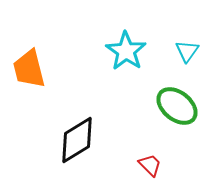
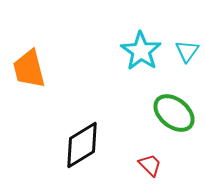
cyan star: moved 15 px right
green ellipse: moved 3 px left, 7 px down
black diamond: moved 5 px right, 5 px down
